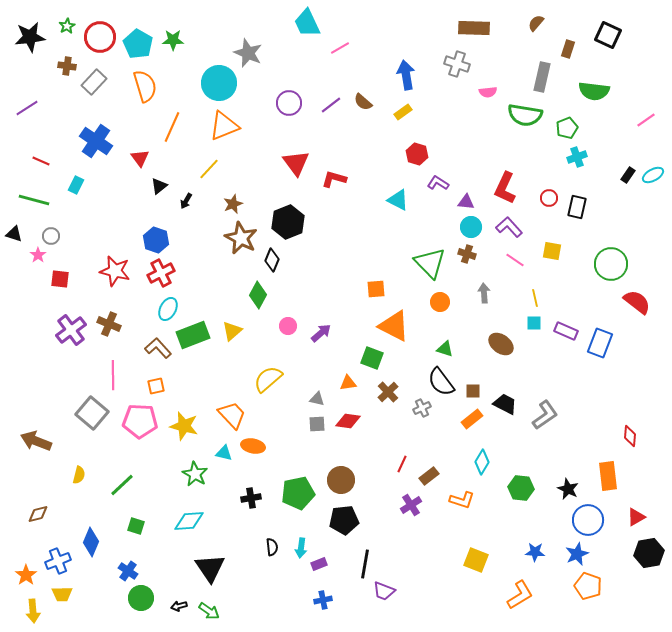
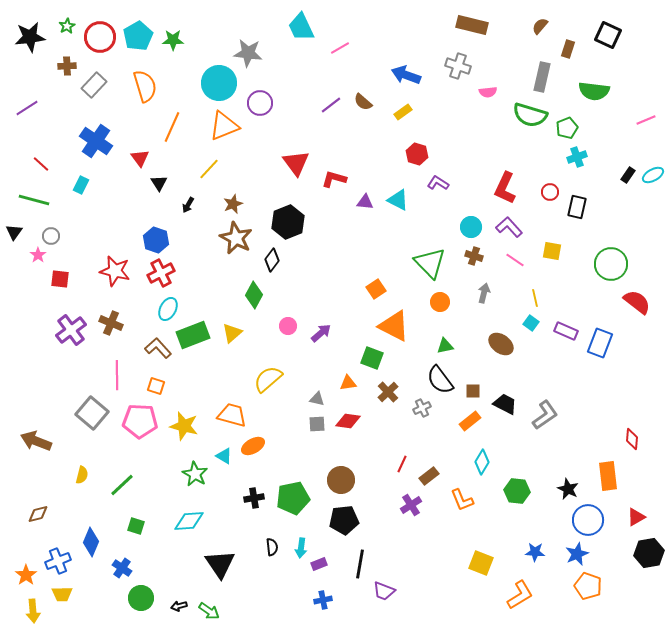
cyan trapezoid at (307, 23): moved 6 px left, 4 px down
brown semicircle at (536, 23): moved 4 px right, 3 px down
brown rectangle at (474, 28): moved 2 px left, 3 px up; rotated 12 degrees clockwise
cyan pentagon at (138, 44): moved 8 px up; rotated 12 degrees clockwise
gray star at (248, 53): rotated 16 degrees counterclockwise
gray cross at (457, 64): moved 1 px right, 2 px down
brown cross at (67, 66): rotated 12 degrees counterclockwise
blue arrow at (406, 75): rotated 60 degrees counterclockwise
gray rectangle at (94, 82): moved 3 px down
purple circle at (289, 103): moved 29 px left
green semicircle at (525, 115): moved 5 px right; rotated 8 degrees clockwise
pink line at (646, 120): rotated 12 degrees clockwise
red line at (41, 161): moved 3 px down; rotated 18 degrees clockwise
cyan rectangle at (76, 185): moved 5 px right
black triangle at (159, 186): moved 3 px up; rotated 24 degrees counterclockwise
red circle at (549, 198): moved 1 px right, 6 px up
black arrow at (186, 201): moved 2 px right, 4 px down
purple triangle at (466, 202): moved 101 px left
black triangle at (14, 234): moved 2 px up; rotated 48 degrees clockwise
brown star at (241, 238): moved 5 px left
brown cross at (467, 254): moved 7 px right, 2 px down
black diamond at (272, 260): rotated 15 degrees clockwise
orange square at (376, 289): rotated 30 degrees counterclockwise
gray arrow at (484, 293): rotated 18 degrees clockwise
green diamond at (258, 295): moved 4 px left
cyan square at (534, 323): moved 3 px left; rotated 35 degrees clockwise
brown cross at (109, 324): moved 2 px right, 1 px up
yellow triangle at (232, 331): moved 2 px down
green triangle at (445, 349): moved 3 px up; rotated 30 degrees counterclockwise
pink line at (113, 375): moved 4 px right
black semicircle at (441, 382): moved 1 px left, 2 px up
orange square at (156, 386): rotated 30 degrees clockwise
orange trapezoid at (232, 415): rotated 32 degrees counterclockwise
orange rectangle at (472, 419): moved 2 px left, 2 px down
red diamond at (630, 436): moved 2 px right, 3 px down
orange ellipse at (253, 446): rotated 40 degrees counterclockwise
cyan triangle at (224, 453): moved 3 px down; rotated 18 degrees clockwise
yellow semicircle at (79, 475): moved 3 px right
green hexagon at (521, 488): moved 4 px left, 3 px down
green pentagon at (298, 493): moved 5 px left, 5 px down
black cross at (251, 498): moved 3 px right
orange L-shape at (462, 500): rotated 50 degrees clockwise
yellow square at (476, 560): moved 5 px right, 3 px down
black line at (365, 564): moved 5 px left
black triangle at (210, 568): moved 10 px right, 4 px up
blue cross at (128, 571): moved 6 px left, 3 px up
